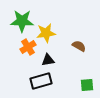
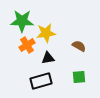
orange cross: moved 1 px left, 2 px up
black triangle: moved 2 px up
green square: moved 8 px left, 8 px up
